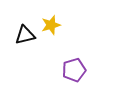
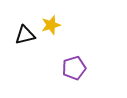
purple pentagon: moved 2 px up
